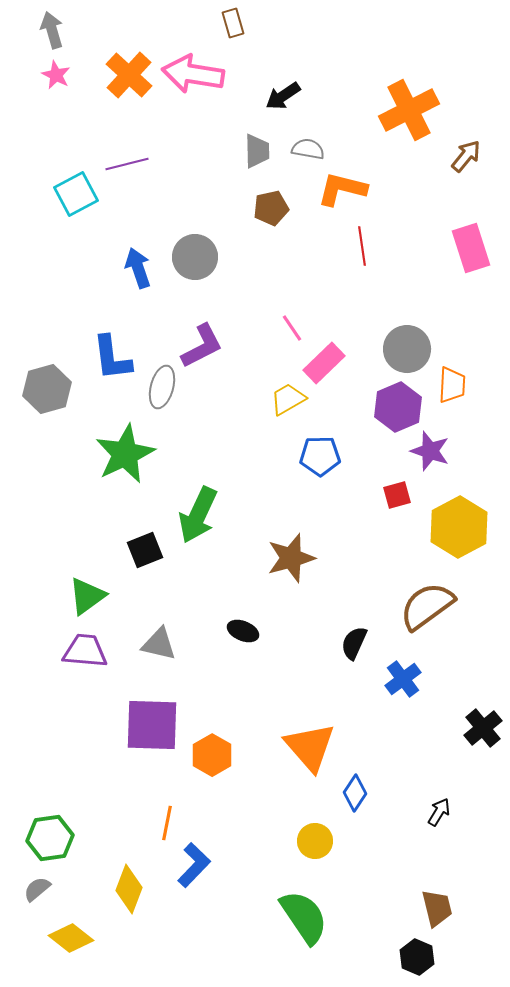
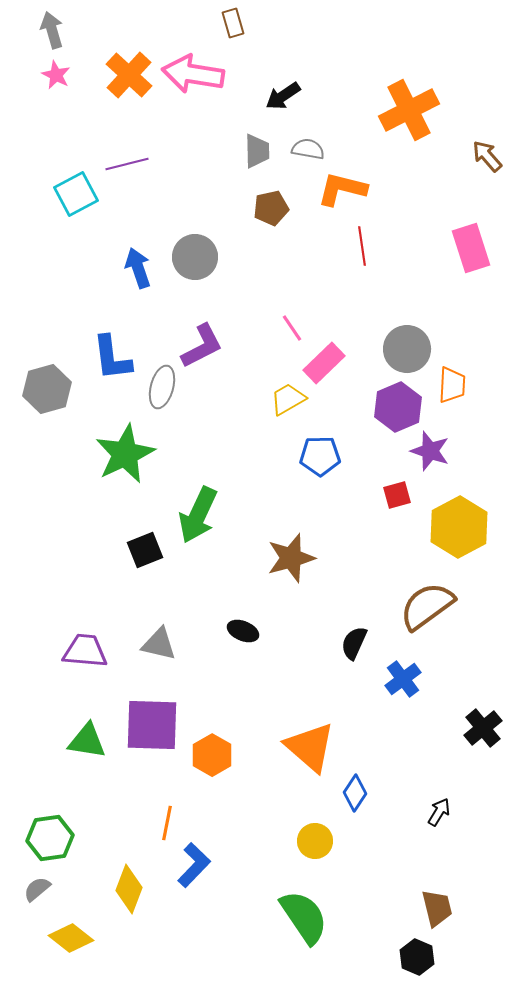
brown arrow at (466, 156): moved 21 px right; rotated 80 degrees counterclockwise
green triangle at (87, 596): moved 145 px down; rotated 45 degrees clockwise
orange triangle at (310, 747): rotated 8 degrees counterclockwise
